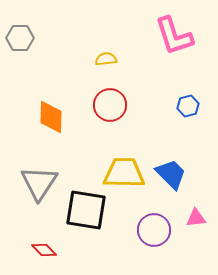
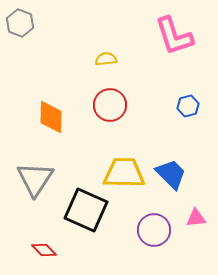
gray hexagon: moved 15 px up; rotated 20 degrees clockwise
gray triangle: moved 4 px left, 4 px up
black square: rotated 15 degrees clockwise
